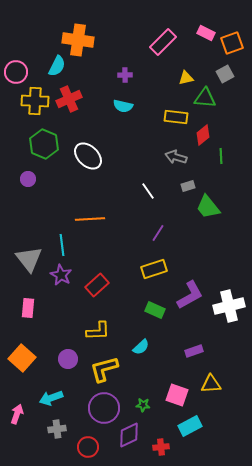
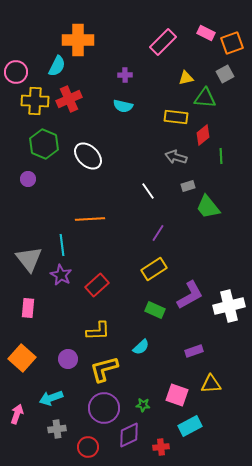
orange cross at (78, 40): rotated 8 degrees counterclockwise
yellow rectangle at (154, 269): rotated 15 degrees counterclockwise
